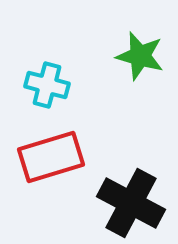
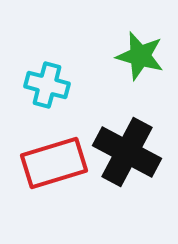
red rectangle: moved 3 px right, 6 px down
black cross: moved 4 px left, 51 px up
